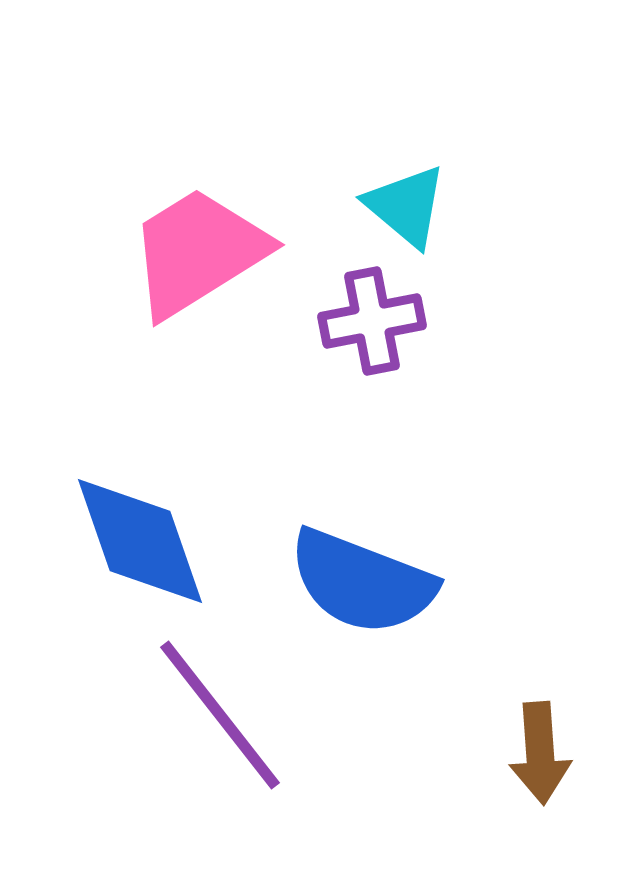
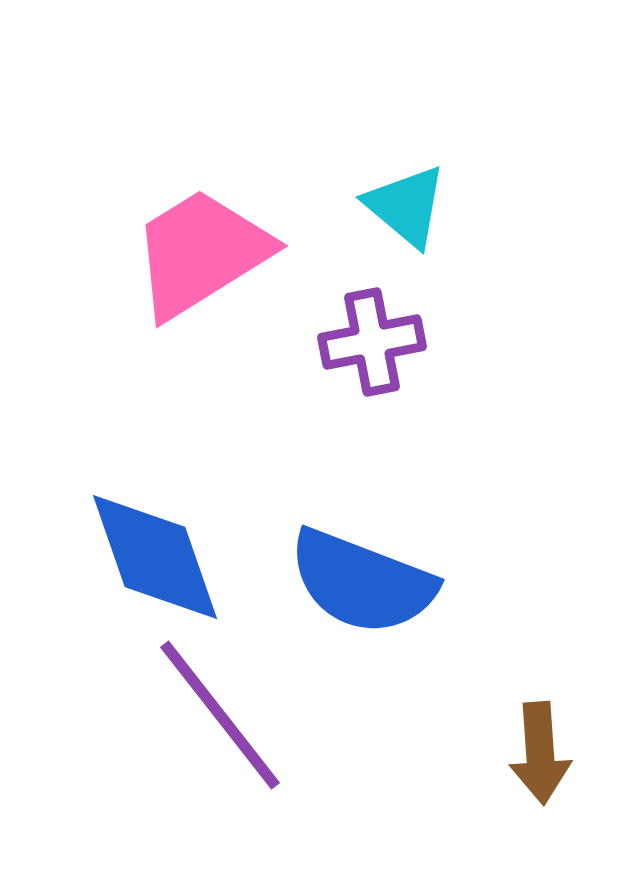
pink trapezoid: moved 3 px right, 1 px down
purple cross: moved 21 px down
blue diamond: moved 15 px right, 16 px down
